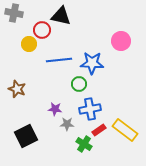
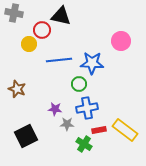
blue cross: moved 3 px left, 1 px up
red rectangle: rotated 24 degrees clockwise
